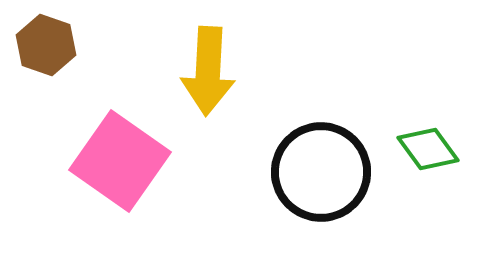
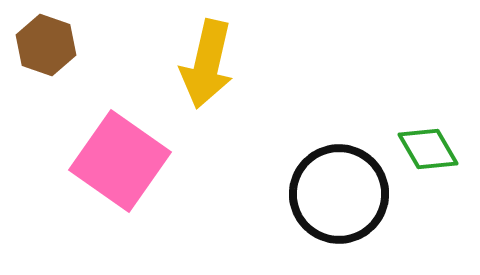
yellow arrow: moved 1 px left, 7 px up; rotated 10 degrees clockwise
green diamond: rotated 6 degrees clockwise
black circle: moved 18 px right, 22 px down
